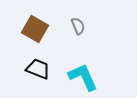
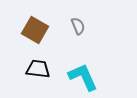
brown square: moved 1 px down
black trapezoid: rotated 15 degrees counterclockwise
